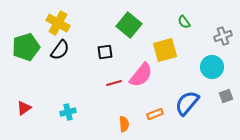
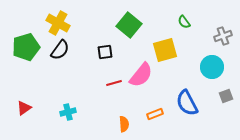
blue semicircle: rotated 68 degrees counterclockwise
